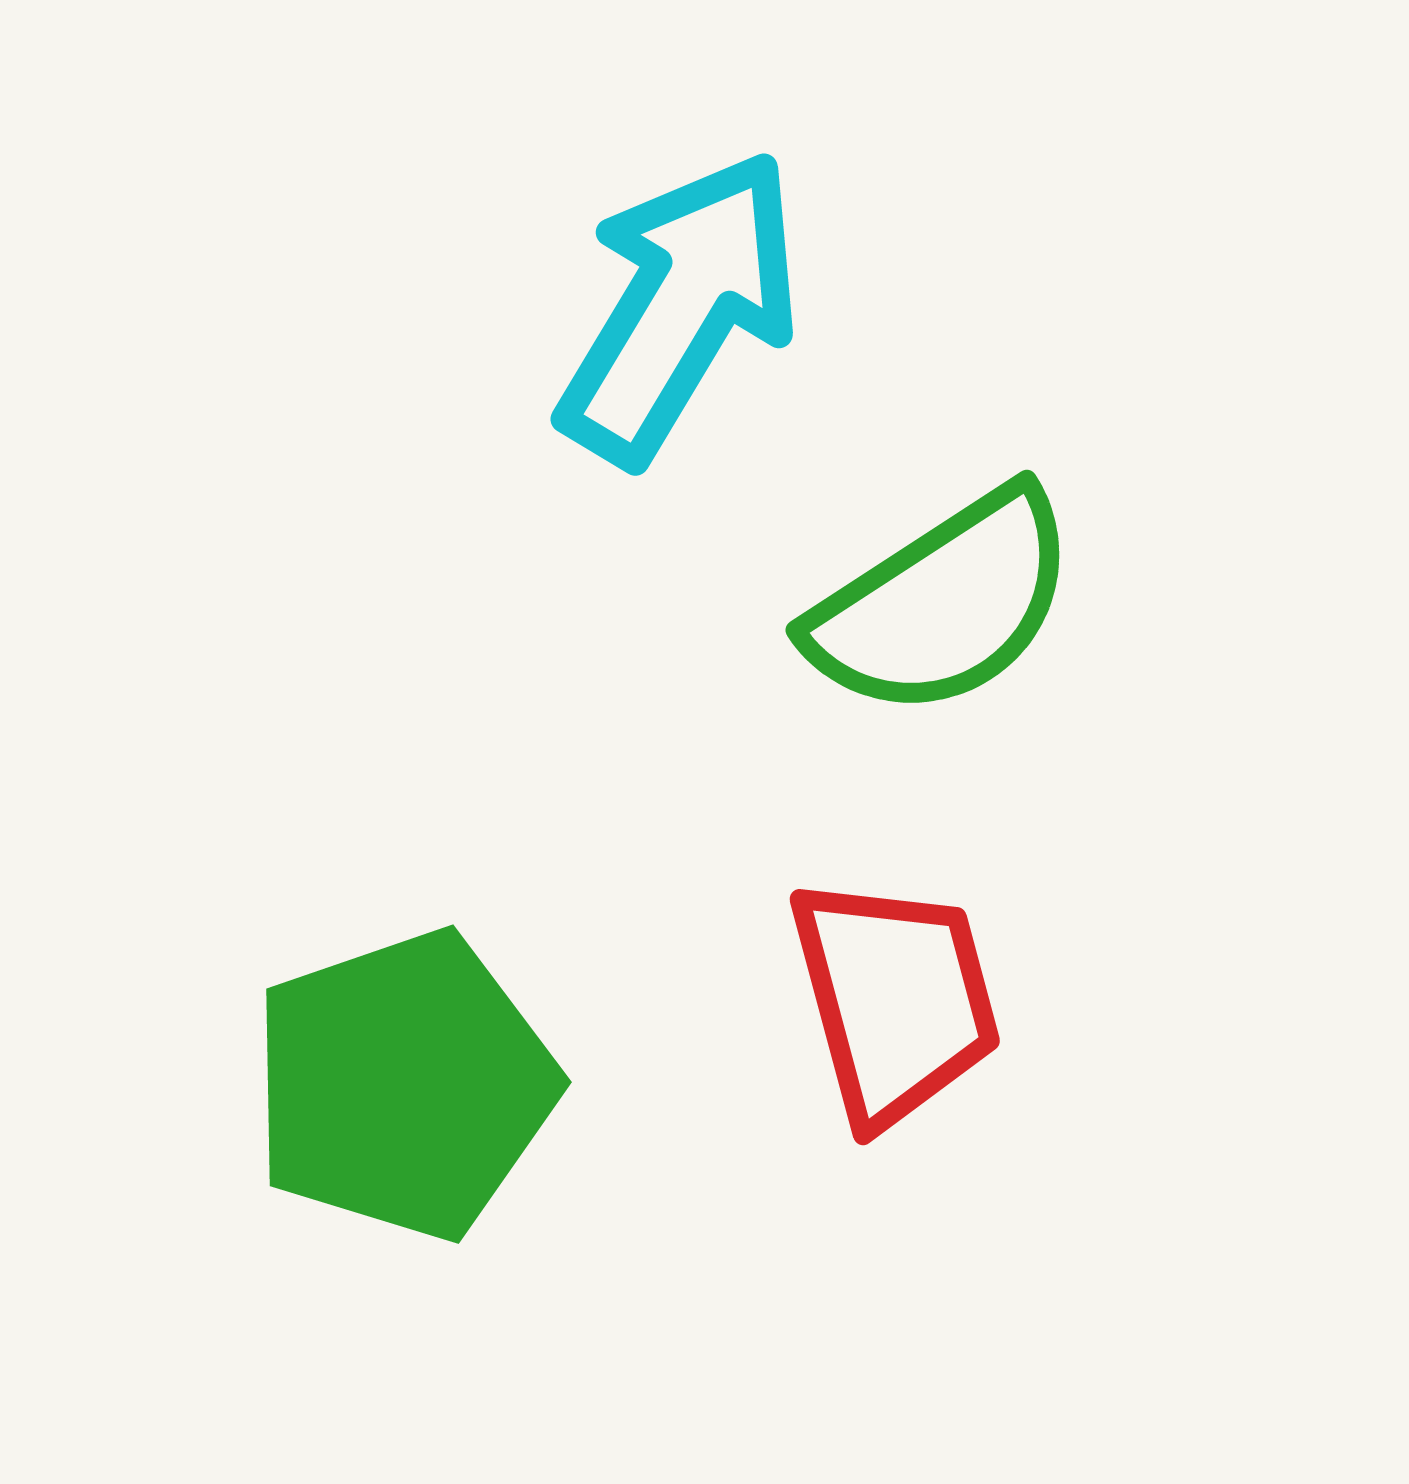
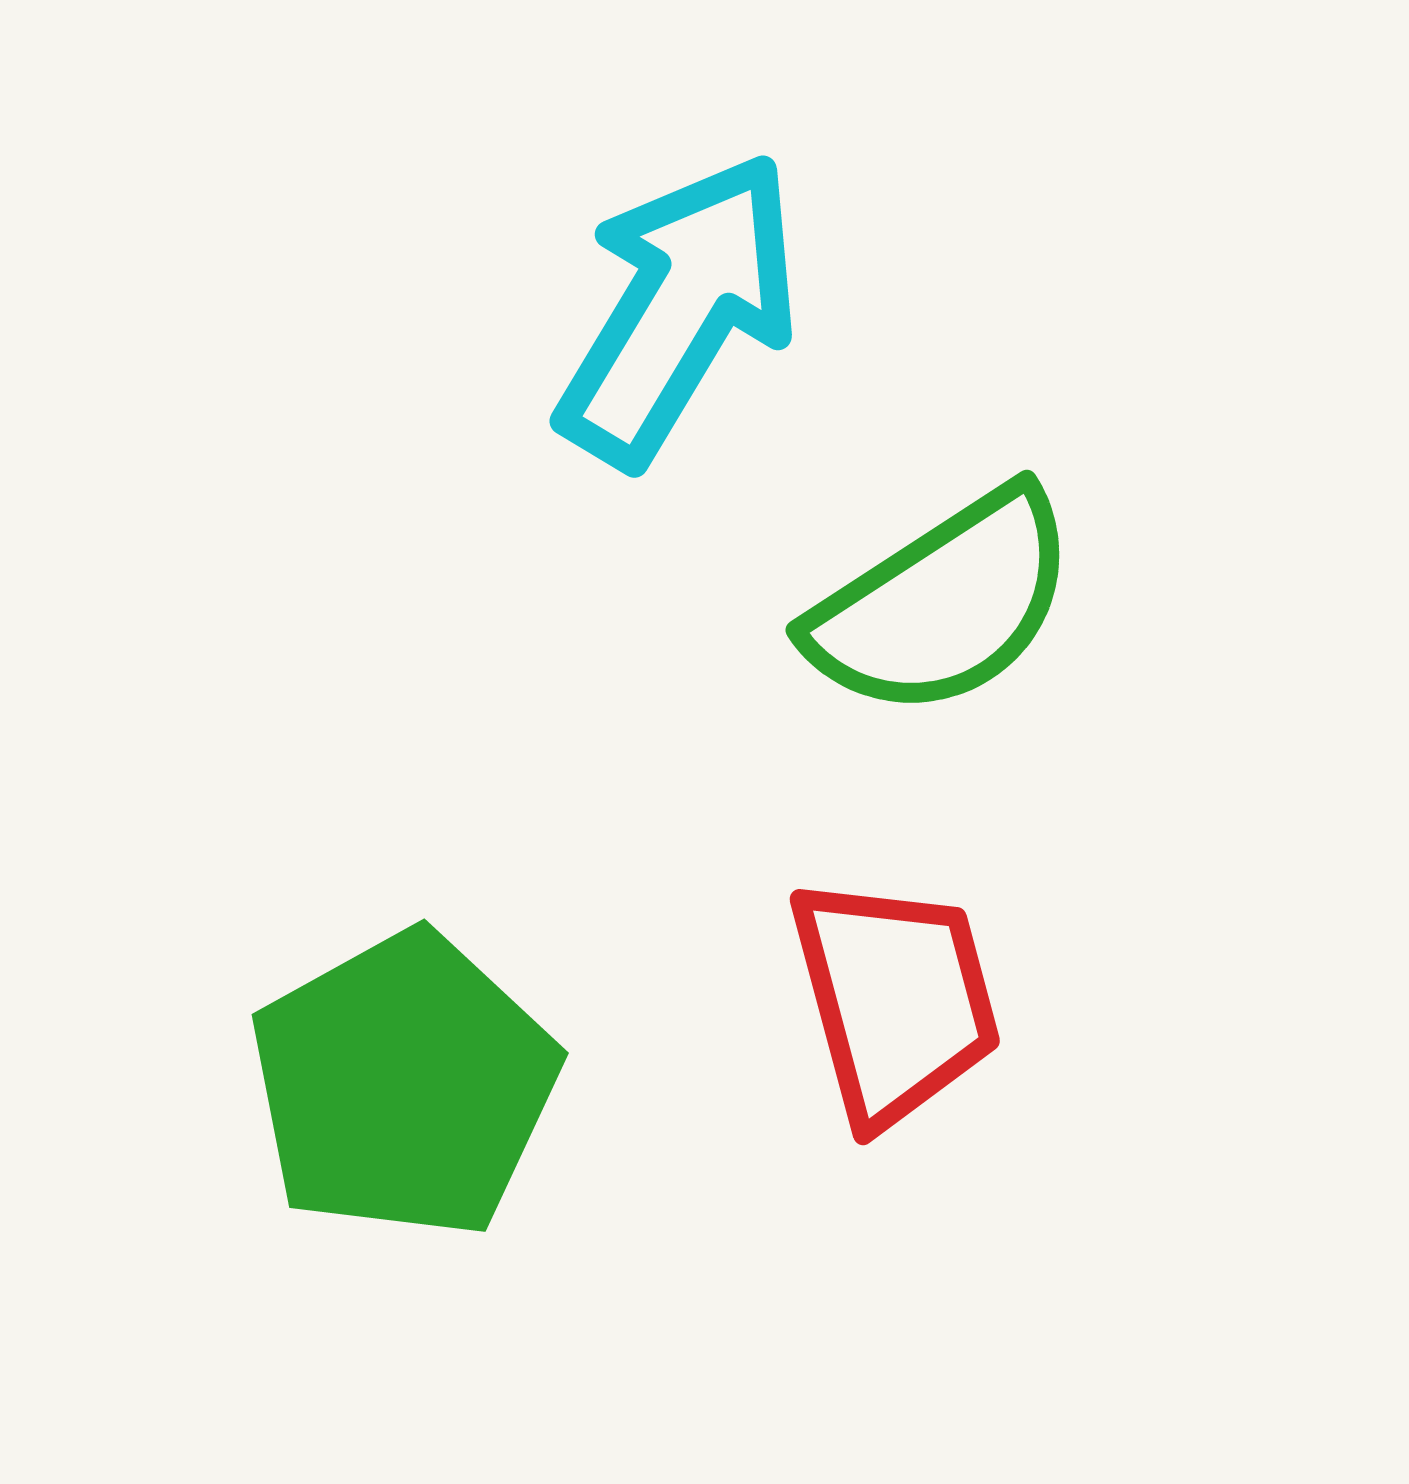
cyan arrow: moved 1 px left, 2 px down
green pentagon: rotated 10 degrees counterclockwise
